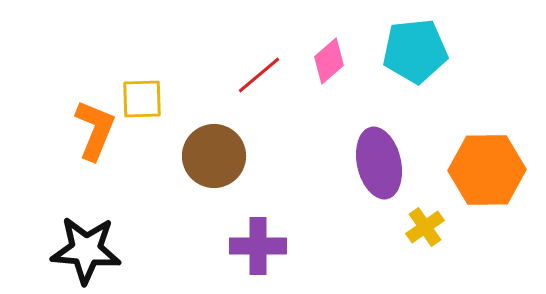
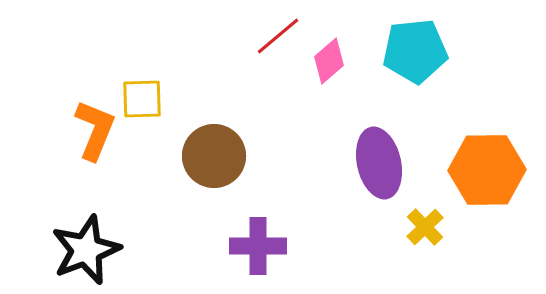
red line: moved 19 px right, 39 px up
yellow cross: rotated 9 degrees counterclockwise
black star: rotated 26 degrees counterclockwise
